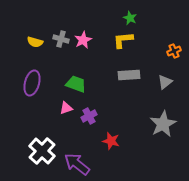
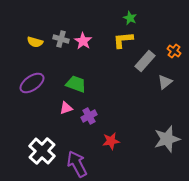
pink star: moved 1 px down; rotated 12 degrees counterclockwise
orange cross: rotated 32 degrees counterclockwise
gray rectangle: moved 16 px right, 14 px up; rotated 45 degrees counterclockwise
purple ellipse: rotated 40 degrees clockwise
gray star: moved 4 px right, 15 px down; rotated 12 degrees clockwise
red star: rotated 24 degrees counterclockwise
purple arrow: rotated 24 degrees clockwise
